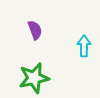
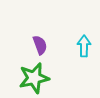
purple semicircle: moved 5 px right, 15 px down
